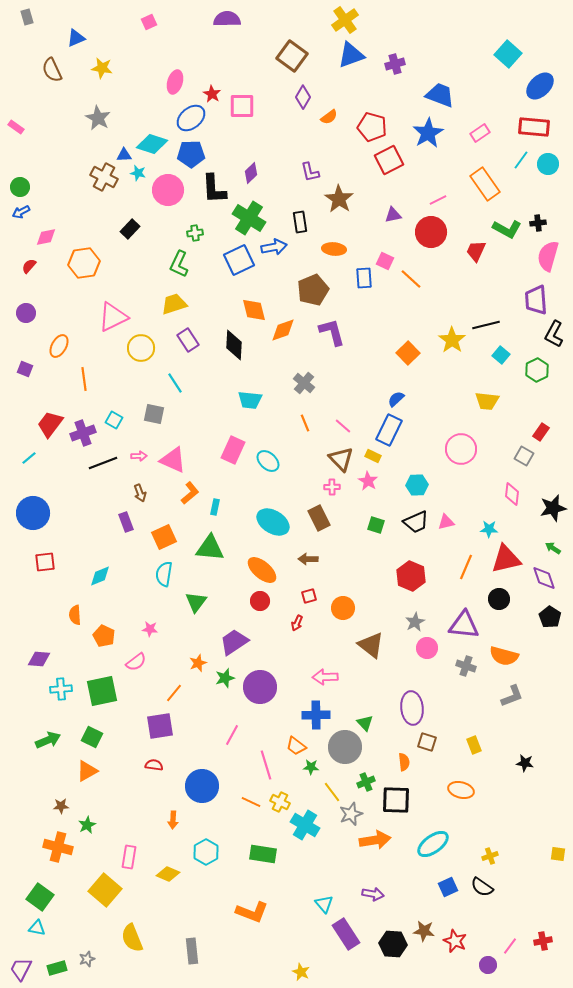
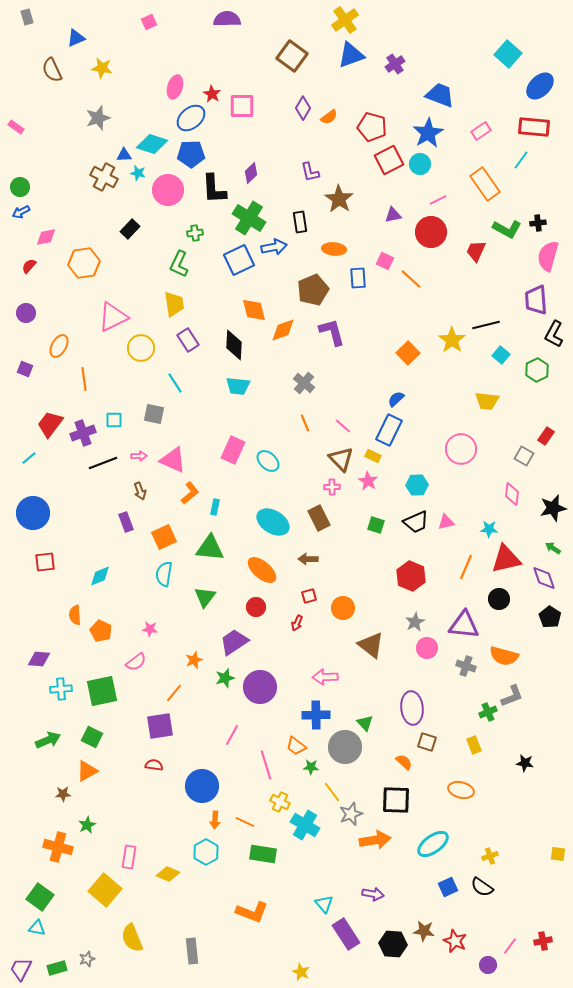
purple cross at (395, 64): rotated 18 degrees counterclockwise
pink ellipse at (175, 82): moved 5 px down
purple diamond at (303, 97): moved 11 px down
gray star at (98, 118): rotated 25 degrees clockwise
pink rectangle at (480, 133): moved 1 px right, 2 px up
cyan circle at (548, 164): moved 128 px left
blue rectangle at (364, 278): moved 6 px left
yellow trapezoid at (174, 304): rotated 100 degrees clockwise
cyan trapezoid at (250, 400): moved 12 px left, 14 px up
cyan square at (114, 420): rotated 30 degrees counterclockwise
red rectangle at (541, 432): moved 5 px right, 4 px down
brown arrow at (140, 493): moved 2 px up
red circle at (260, 601): moved 4 px left, 6 px down
green triangle at (196, 602): moved 9 px right, 5 px up
orange pentagon at (104, 636): moved 3 px left, 5 px up
orange star at (198, 663): moved 4 px left, 3 px up
orange semicircle at (404, 762): rotated 42 degrees counterclockwise
green cross at (366, 782): moved 122 px right, 70 px up
orange line at (251, 802): moved 6 px left, 20 px down
brown star at (61, 806): moved 2 px right, 12 px up
orange arrow at (173, 820): moved 42 px right
